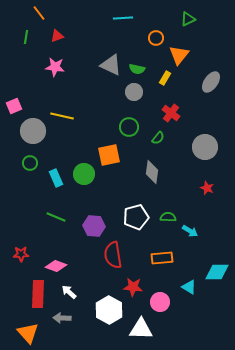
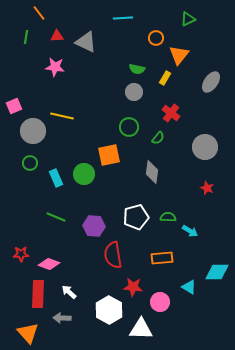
red triangle at (57, 36): rotated 16 degrees clockwise
gray triangle at (111, 65): moved 25 px left, 23 px up
pink diamond at (56, 266): moved 7 px left, 2 px up
